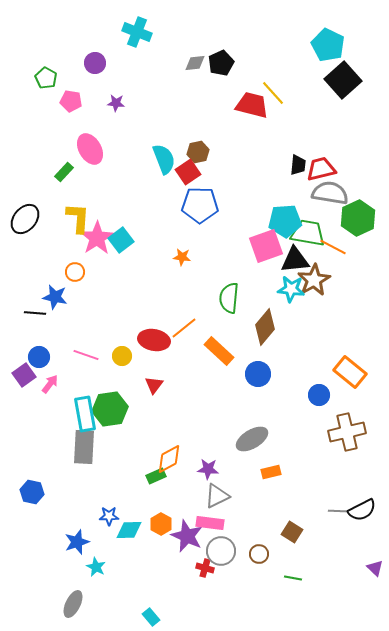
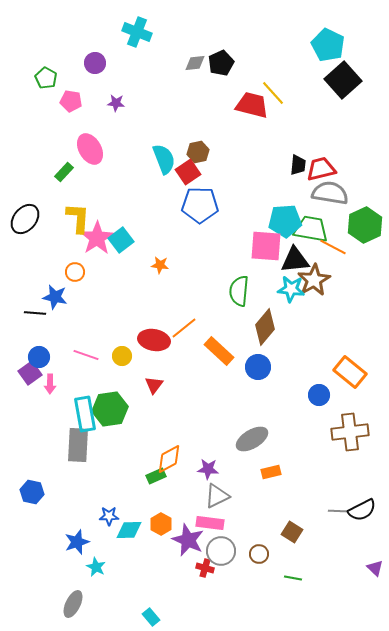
green hexagon at (358, 218): moved 7 px right, 7 px down
green trapezoid at (308, 233): moved 3 px right, 4 px up
pink square at (266, 246): rotated 24 degrees clockwise
orange star at (182, 257): moved 22 px left, 8 px down
green semicircle at (229, 298): moved 10 px right, 7 px up
blue circle at (258, 374): moved 7 px up
purple square at (24, 375): moved 6 px right, 2 px up
pink arrow at (50, 384): rotated 144 degrees clockwise
brown cross at (347, 432): moved 3 px right; rotated 6 degrees clockwise
gray rectangle at (84, 447): moved 6 px left, 2 px up
purple star at (187, 536): moved 1 px right, 4 px down
